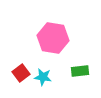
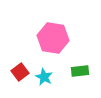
red square: moved 1 px left, 1 px up
cyan star: moved 1 px right; rotated 18 degrees clockwise
